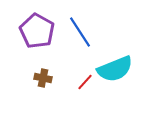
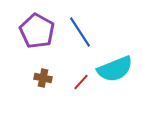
red line: moved 4 px left
